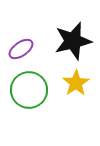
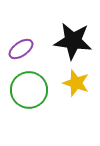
black star: rotated 21 degrees clockwise
yellow star: rotated 20 degrees counterclockwise
